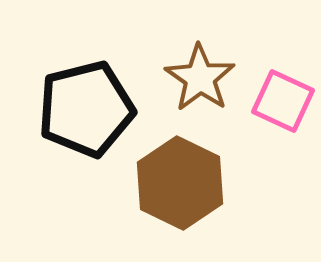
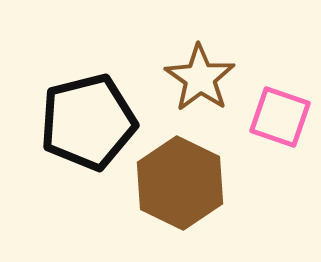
pink square: moved 3 px left, 16 px down; rotated 6 degrees counterclockwise
black pentagon: moved 2 px right, 13 px down
